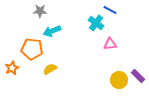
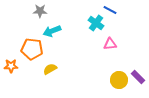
orange star: moved 1 px left, 2 px up; rotated 24 degrees clockwise
purple rectangle: moved 1 px down
